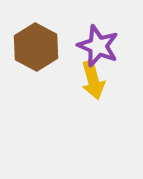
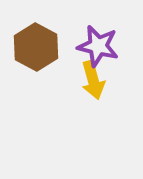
purple star: rotated 9 degrees counterclockwise
